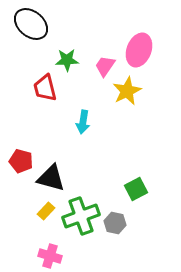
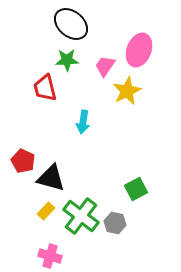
black ellipse: moved 40 px right
red pentagon: moved 2 px right; rotated 10 degrees clockwise
green cross: rotated 33 degrees counterclockwise
